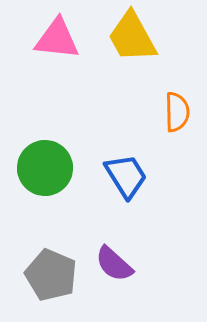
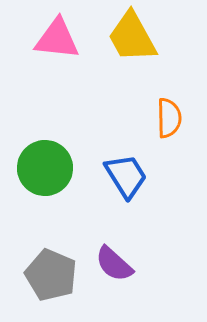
orange semicircle: moved 8 px left, 6 px down
